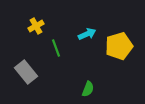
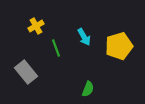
cyan arrow: moved 3 px left, 3 px down; rotated 84 degrees clockwise
